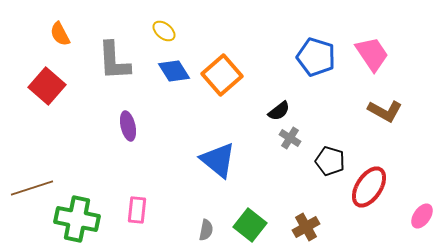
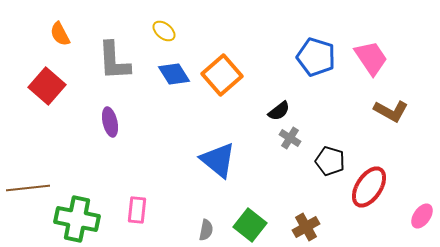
pink trapezoid: moved 1 px left, 4 px down
blue diamond: moved 3 px down
brown L-shape: moved 6 px right
purple ellipse: moved 18 px left, 4 px up
brown line: moved 4 px left; rotated 12 degrees clockwise
